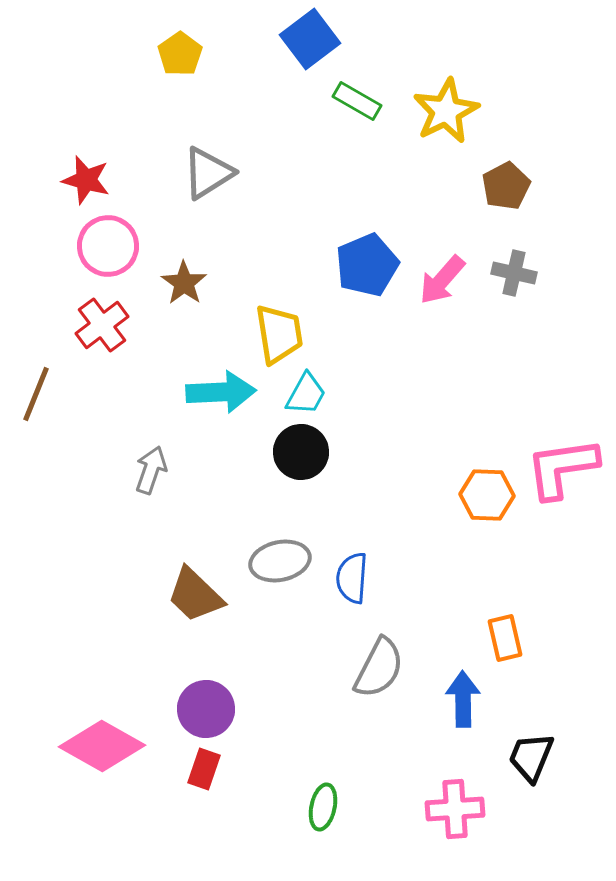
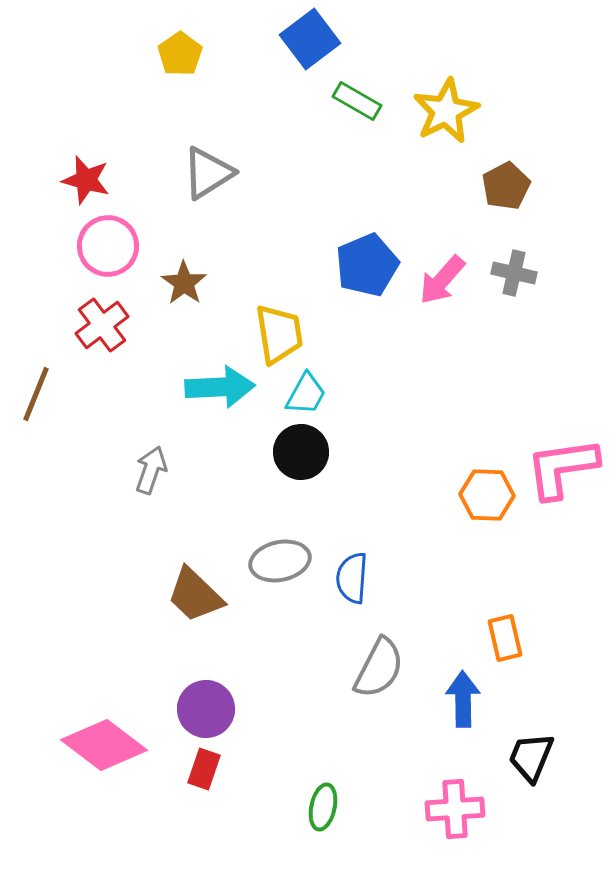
cyan arrow: moved 1 px left, 5 px up
pink diamond: moved 2 px right, 1 px up; rotated 8 degrees clockwise
